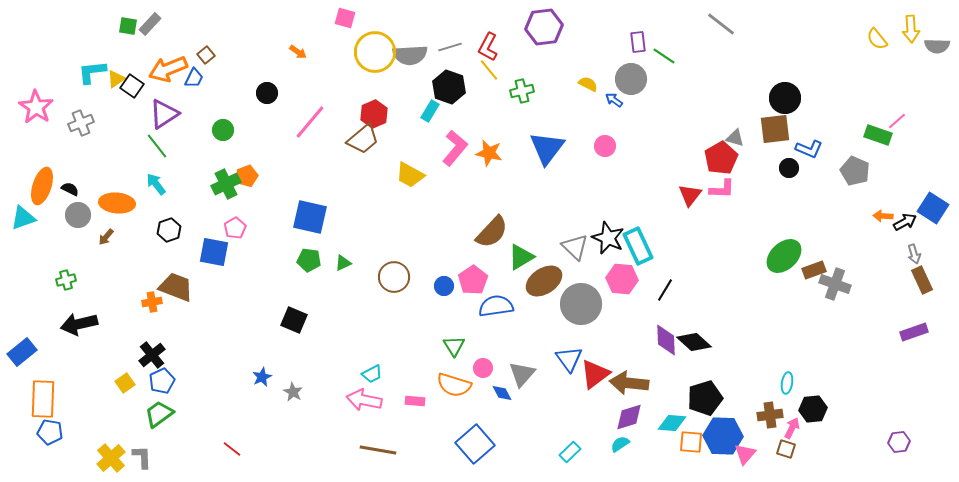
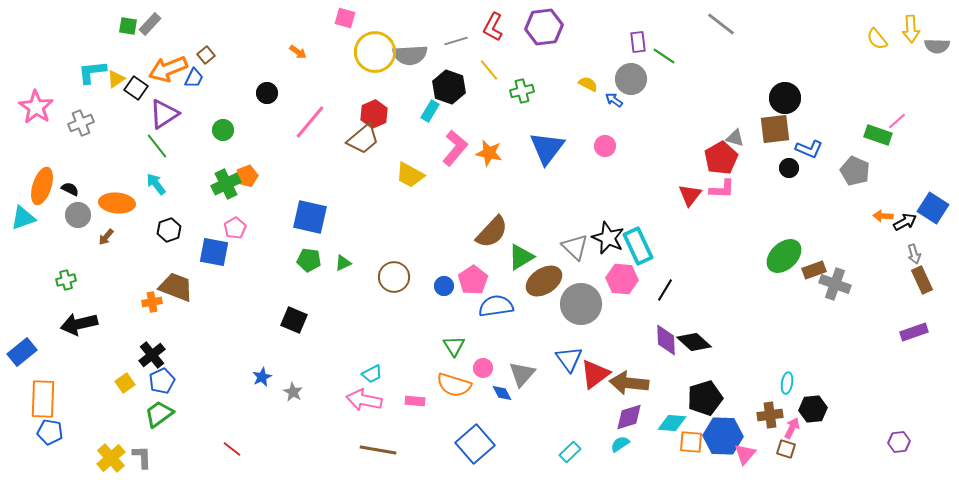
gray line at (450, 47): moved 6 px right, 6 px up
red L-shape at (488, 47): moved 5 px right, 20 px up
black square at (132, 86): moved 4 px right, 2 px down
